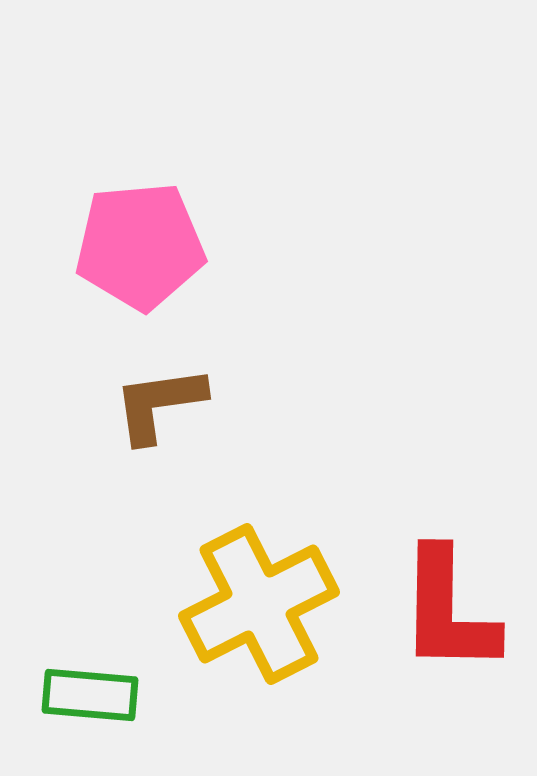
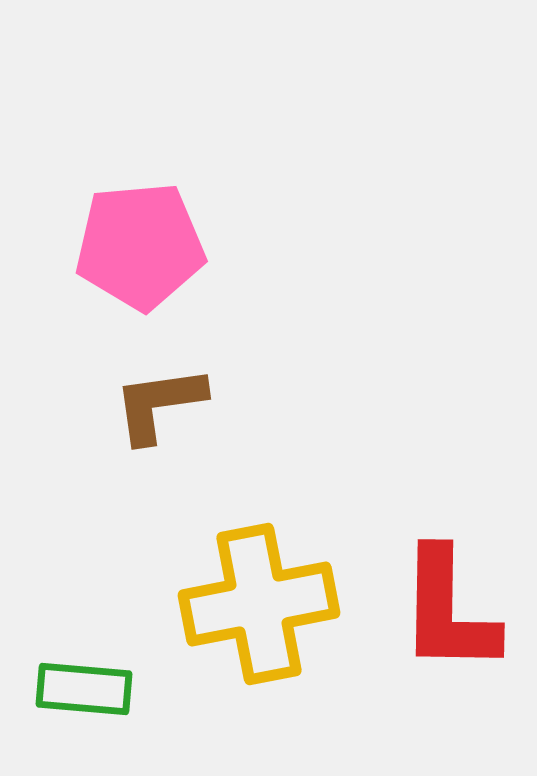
yellow cross: rotated 16 degrees clockwise
green rectangle: moved 6 px left, 6 px up
